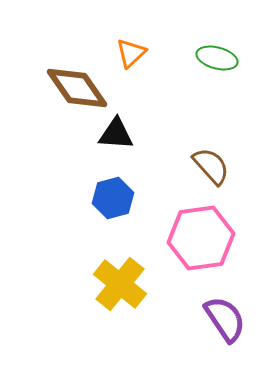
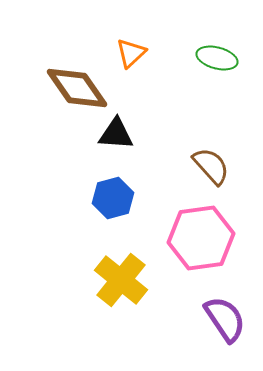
yellow cross: moved 1 px right, 4 px up
